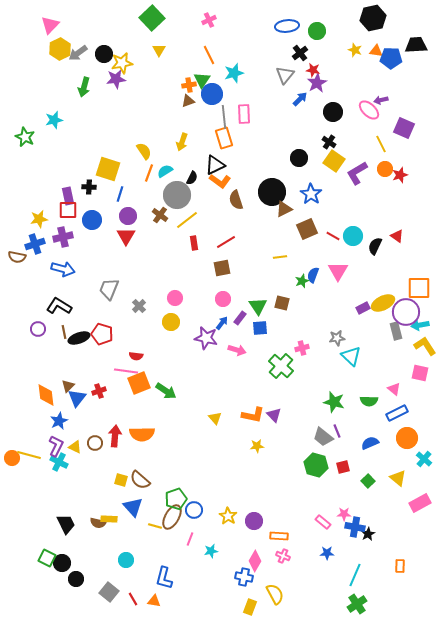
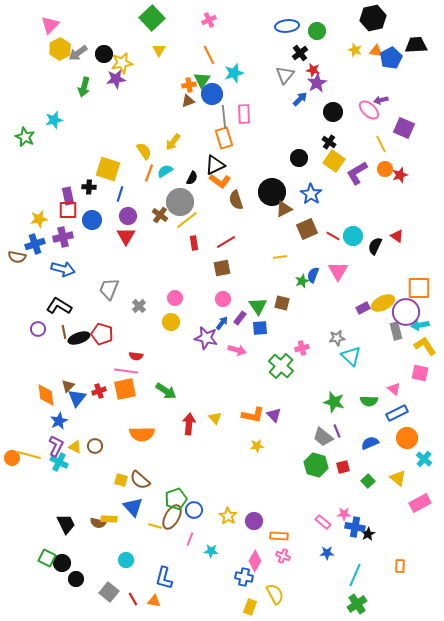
blue pentagon at (391, 58): rotated 30 degrees counterclockwise
yellow arrow at (182, 142): moved 9 px left; rotated 18 degrees clockwise
gray circle at (177, 195): moved 3 px right, 7 px down
orange square at (139, 383): moved 14 px left, 6 px down; rotated 10 degrees clockwise
red arrow at (115, 436): moved 74 px right, 12 px up
brown circle at (95, 443): moved 3 px down
cyan star at (211, 551): rotated 16 degrees clockwise
